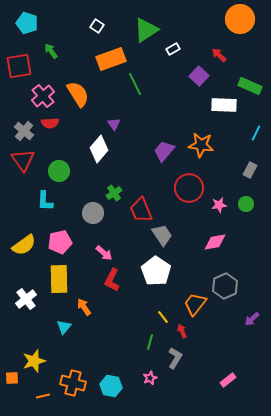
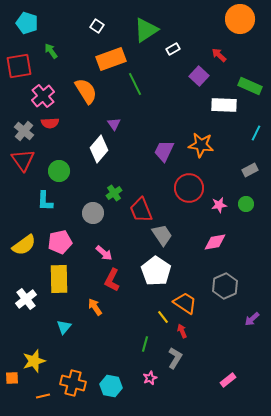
orange semicircle at (78, 94): moved 8 px right, 3 px up
purple trapezoid at (164, 151): rotated 15 degrees counterclockwise
gray rectangle at (250, 170): rotated 35 degrees clockwise
orange trapezoid at (195, 304): moved 10 px left, 1 px up; rotated 85 degrees clockwise
orange arrow at (84, 307): moved 11 px right
green line at (150, 342): moved 5 px left, 2 px down
